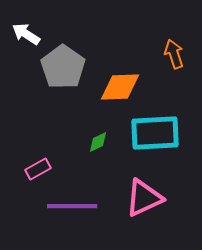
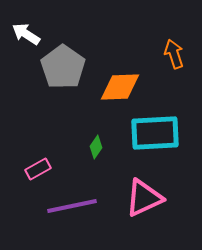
green diamond: moved 2 px left, 5 px down; rotated 30 degrees counterclockwise
purple line: rotated 12 degrees counterclockwise
